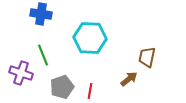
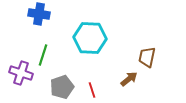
blue cross: moved 2 px left
green line: rotated 40 degrees clockwise
red line: moved 2 px right, 1 px up; rotated 28 degrees counterclockwise
